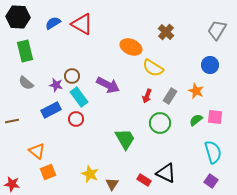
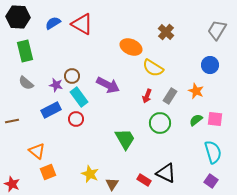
pink square: moved 2 px down
red star: rotated 14 degrees clockwise
